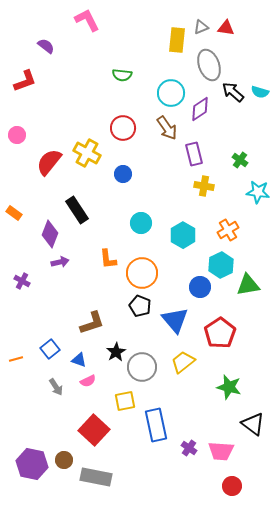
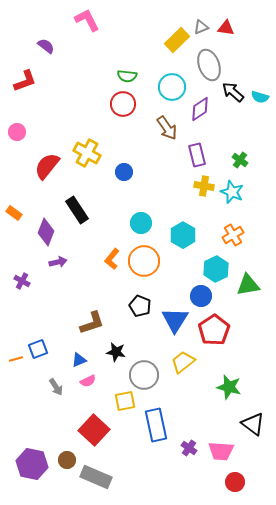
yellow rectangle at (177, 40): rotated 40 degrees clockwise
green semicircle at (122, 75): moved 5 px right, 1 px down
cyan semicircle at (260, 92): moved 5 px down
cyan circle at (171, 93): moved 1 px right, 6 px up
red circle at (123, 128): moved 24 px up
pink circle at (17, 135): moved 3 px up
purple rectangle at (194, 154): moved 3 px right, 1 px down
red semicircle at (49, 162): moved 2 px left, 4 px down
blue circle at (123, 174): moved 1 px right, 2 px up
cyan star at (258, 192): moved 26 px left; rotated 15 degrees clockwise
orange cross at (228, 230): moved 5 px right, 5 px down
purple diamond at (50, 234): moved 4 px left, 2 px up
orange L-shape at (108, 259): moved 4 px right; rotated 45 degrees clockwise
purple arrow at (60, 262): moved 2 px left
cyan hexagon at (221, 265): moved 5 px left, 4 px down
orange circle at (142, 273): moved 2 px right, 12 px up
blue circle at (200, 287): moved 1 px right, 9 px down
blue triangle at (175, 320): rotated 12 degrees clockwise
red pentagon at (220, 333): moved 6 px left, 3 px up
blue square at (50, 349): moved 12 px left; rotated 18 degrees clockwise
black star at (116, 352): rotated 30 degrees counterclockwise
blue triangle at (79, 360): rotated 42 degrees counterclockwise
gray circle at (142, 367): moved 2 px right, 8 px down
brown circle at (64, 460): moved 3 px right
gray rectangle at (96, 477): rotated 12 degrees clockwise
red circle at (232, 486): moved 3 px right, 4 px up
